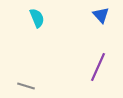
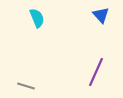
purple line: moved 2 px left, 5 px down
